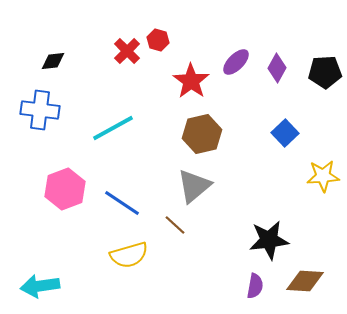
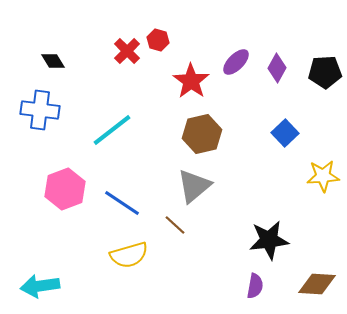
black diamond: rotated 65 degrees clockwise
cyan line: moved 1 px left, 2 px down; rotated 9 degrees counterclockwise
brown diamond: moved 12 px right, 3 px down
